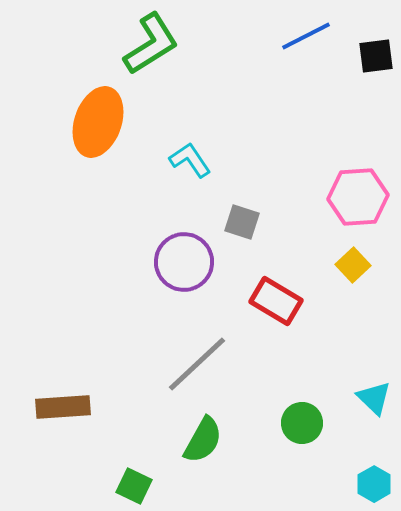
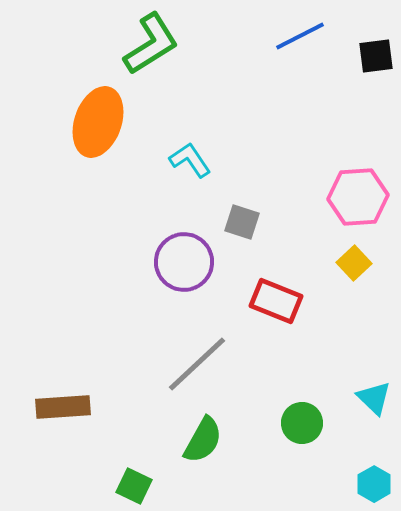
blue line: moved 6 px left
yellow square: moved 1 px right, 2 px up
red rectangle: rotated 9 degrees counterclockwise
